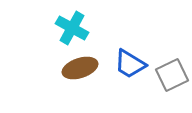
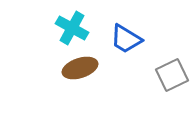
blue trapezoid: moved 4 px left, 25 px up
